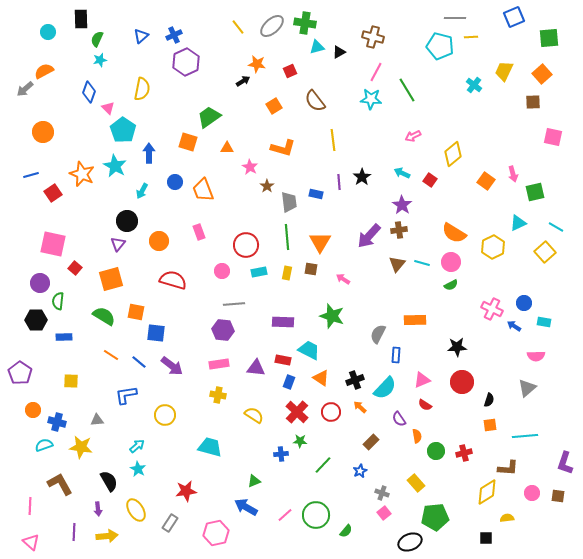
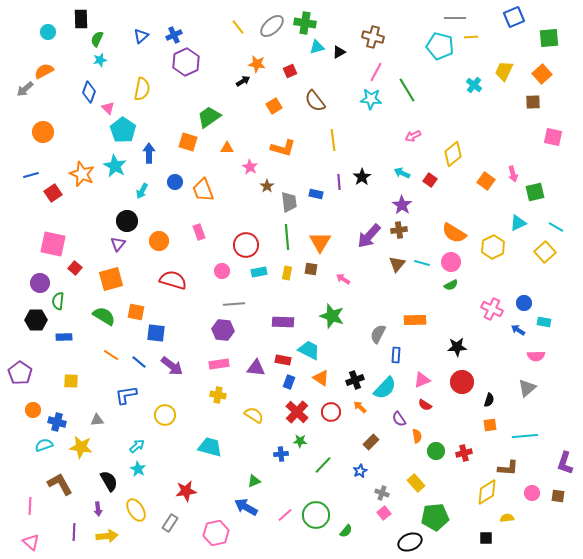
blue arrow at (514, 326): moved 4 px right, 4 px down
